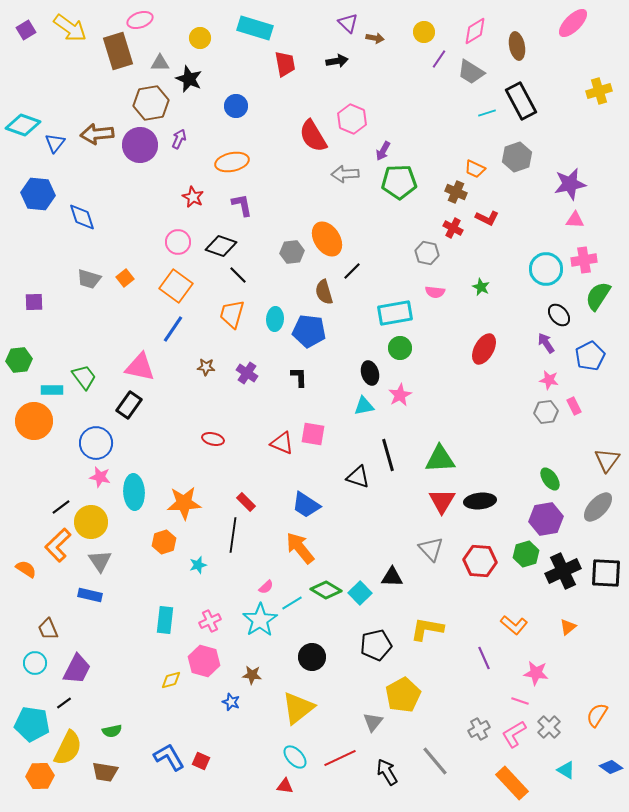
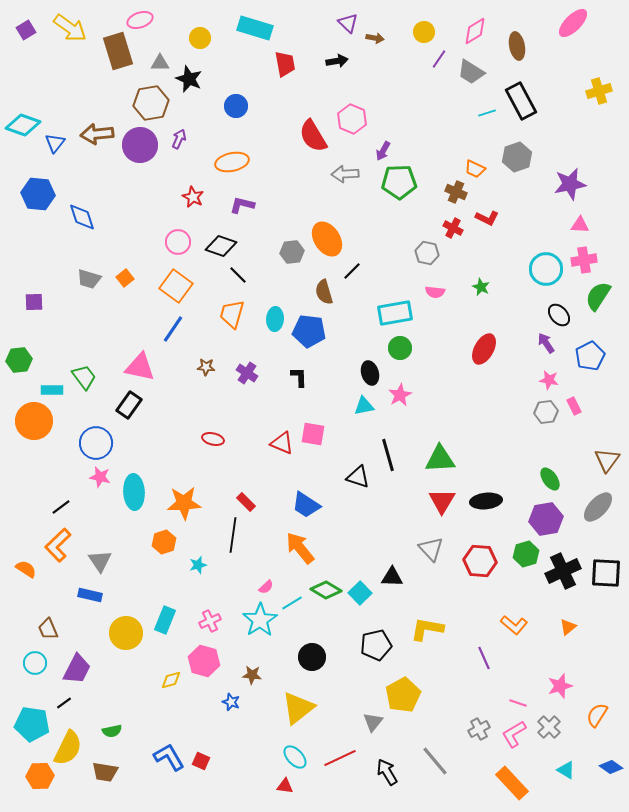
purple L-shape at (242, 205): rotated 65 degrees counterclockwise
pink triangle at (575, 220): moved 5 px right, 5 px down
black ellipse at (480, 501): moved 6 px right
yellow circle at (91, 522): moved 35 px right, 111 px down
cyan rectangle at (165, 620): rotated 16 degrees clockwise
pink star at (536, 673): moved 24 px right, 13 px down; rotated 25 degrees counterclockwise
pink line at (520, 701): moved 2 px left, 2 px down
